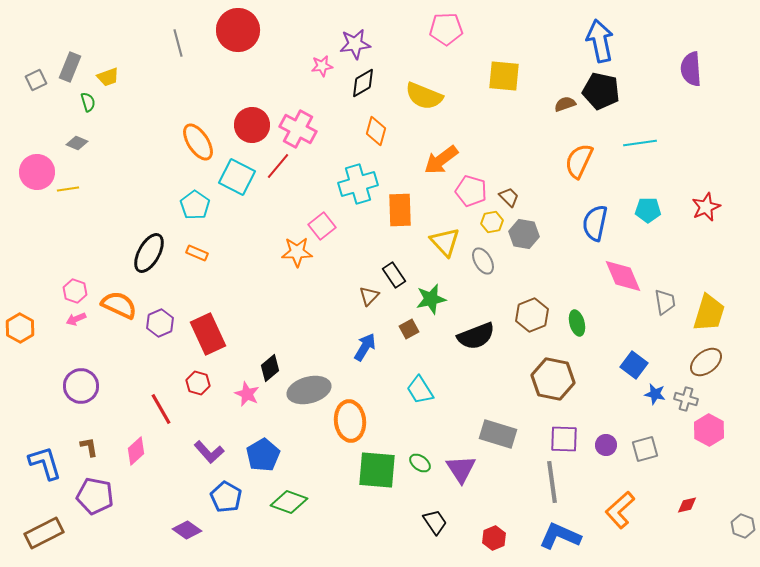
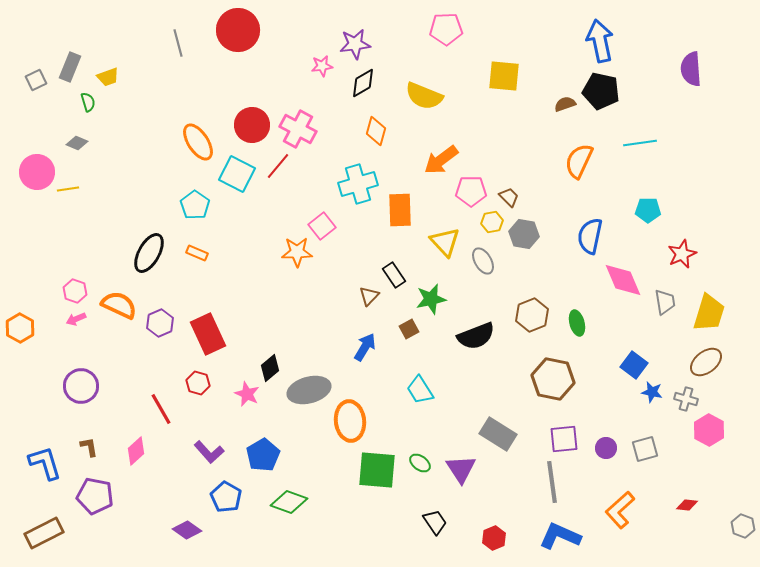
cyan square at (237, 177): moved 3 px up
pink pentagon at (471, 191): rotated 16 degrees counterclockwise
red star at (706, 207): moved 24 px left, 47 px down
blue semicircle at (595, 223): moved 5 px left, 13 px down
pink diamond at (623, 276): moved 4 px down
blue star at (655, 394): moved 3 px left, 2 px up
gray rectangle at (498, 434): rotated 15 degrees clockwise
purple square at (564, 439): rotated 8 degrees counterclockwise
purple circle at (606, 445): moved 3 px down
red diamond at (687, 505): rotated 20 degrees clockwise
